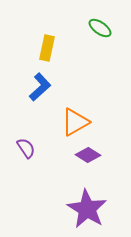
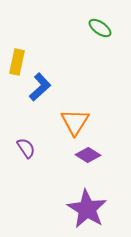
yellow rectangle: moved 30 px left, 14 px down
orange triangle: rotated 28 degrees counterclockwise
